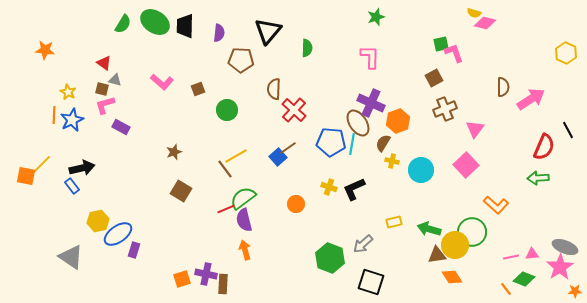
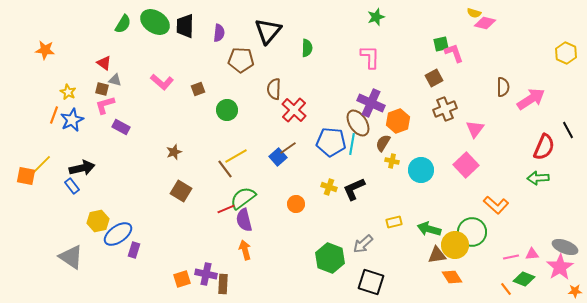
orange line at (54, 115): rotated 18 degrees clockwise
